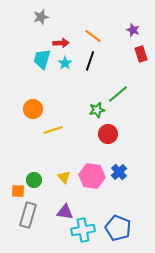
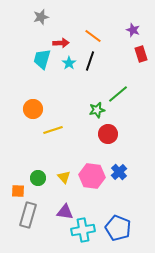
cyan star: moved 4 px right
green circle: moved 4 px right, 2 px up
